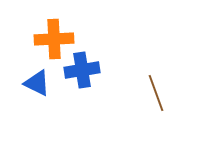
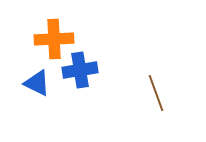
blue cross: moved 2 px left
